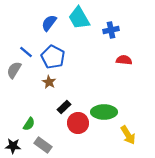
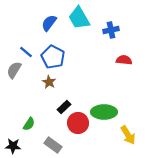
gray rectangle: moved 10 px right
